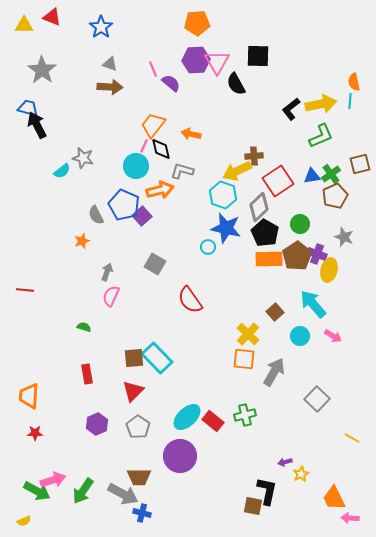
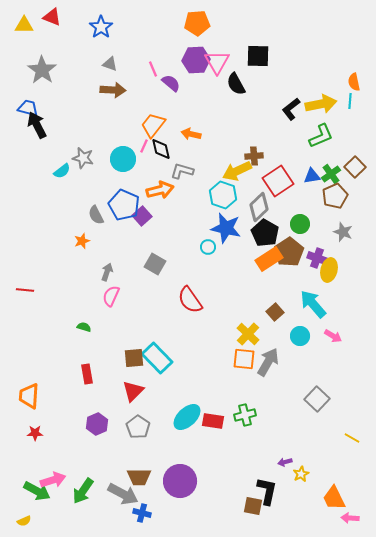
brown arrow at (110, 87): moved 3 px right, 3 px down
brown square at (360, 164): moved 5 px left, 3 px down; rotated 30 degrees counterclockwise
cyan circle at (136, 166): moved 13 px left, 7 px up
gray star at (344, 237): moved 1 px left, 5 px up
purple cross at (317, 254): moved 4 px down
brown pentagon at (297, 256): moved 8 px left, 4 px up
orange rectangle at (269, 259): rotated 32 degrees counterclockwise
gray arrow at (274, 372): moved 6 px left, 10 px up
red rectangle at (213, 421): rotated 30 degrees counterclockwise
purple circle at (180, 456): moved 25 px down
